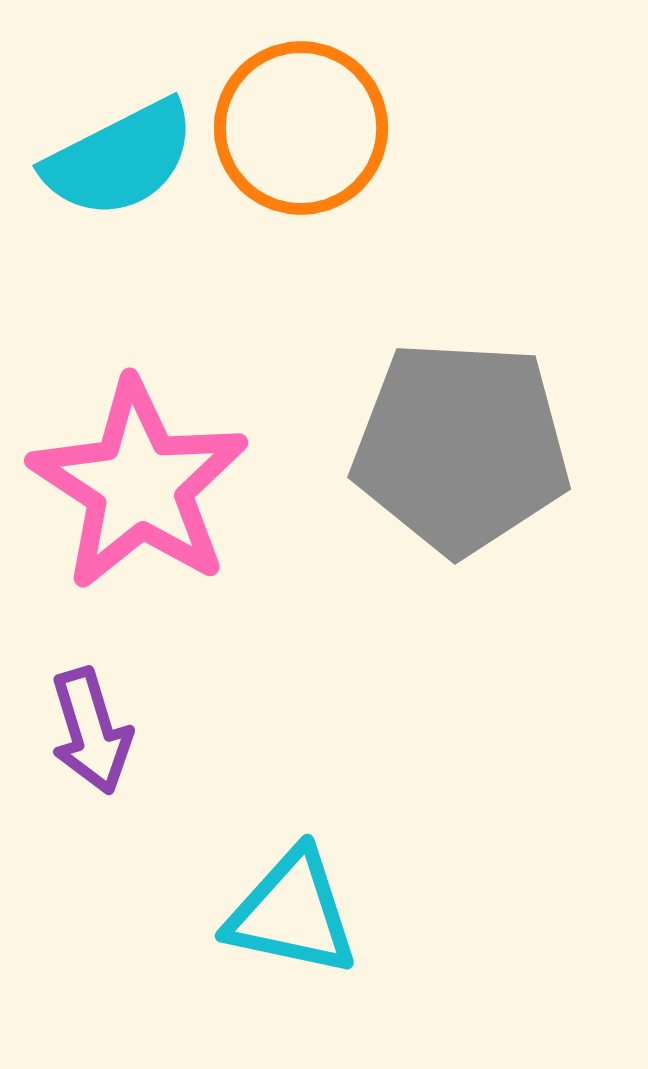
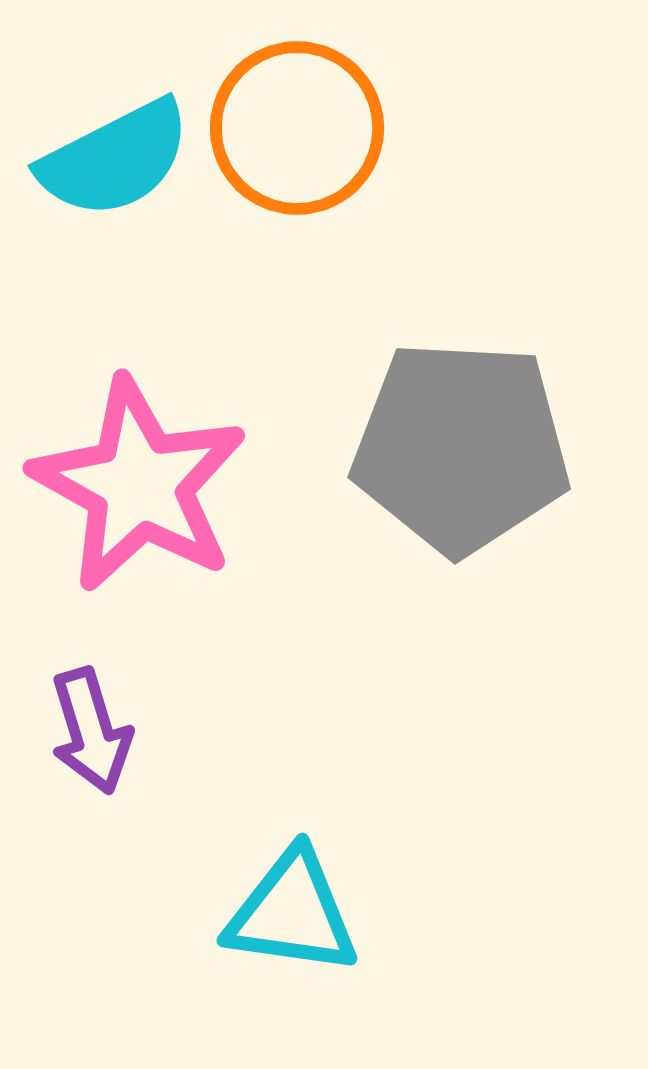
orange circle: moved 4 px left
cyan semicircle: moved 5 px left
pink star: rotated 4 degrees counterclockwise
cyan triangle: rotated 4 degrees counterclockwise
